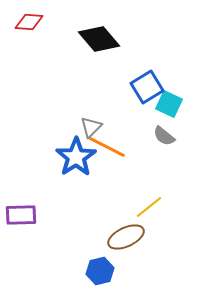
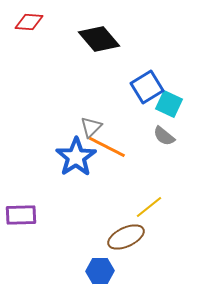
blue hexagon: rotated 12 degrees clockwise
